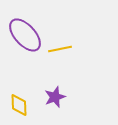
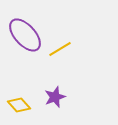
yellow line: rotated 20 degrees counterclockwise
yellow diamond: rotated 40 degrees counterclockwise
